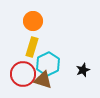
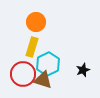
orange circle: moved 3 px right, 1 px down
